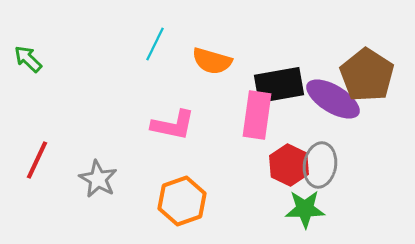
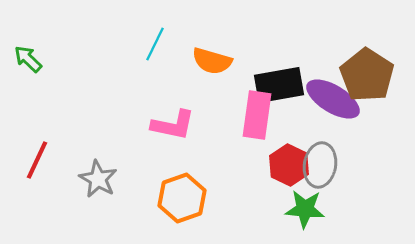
orange hexagon: moved 3 px up
green star: rotated 6 degrees clockwise
